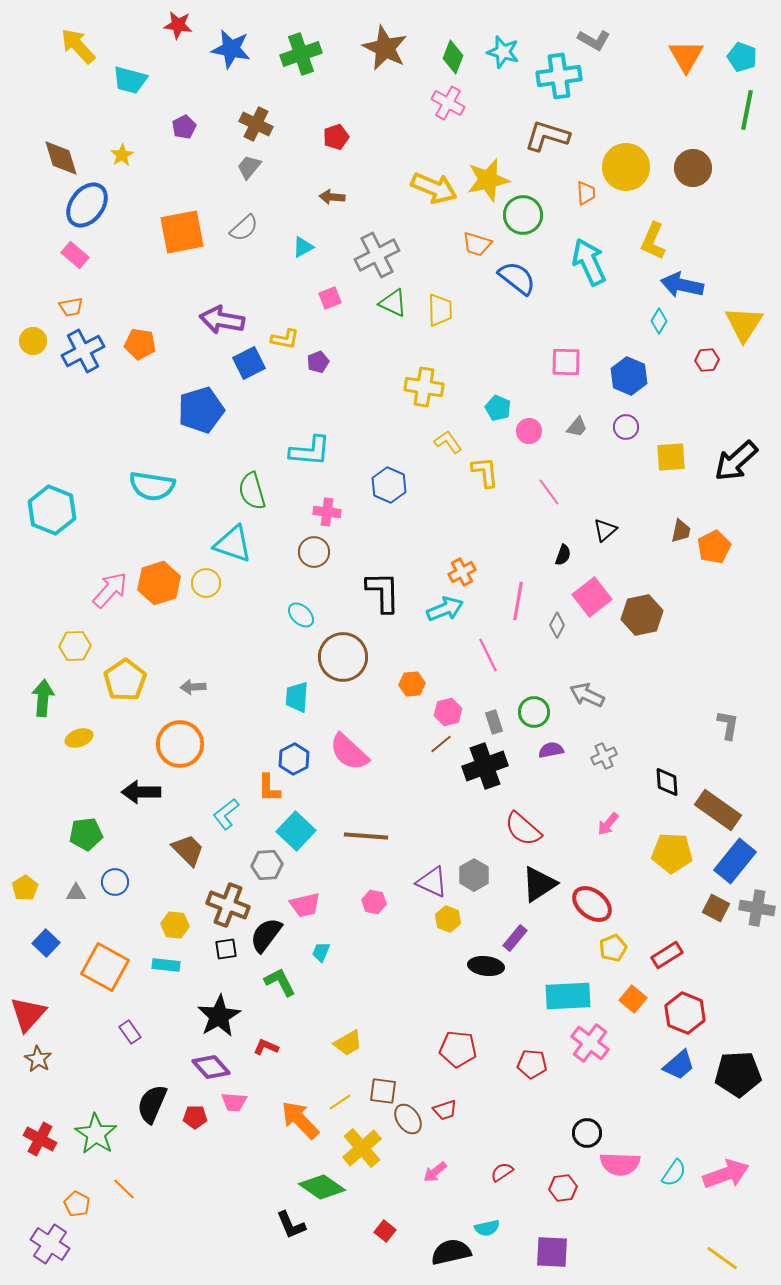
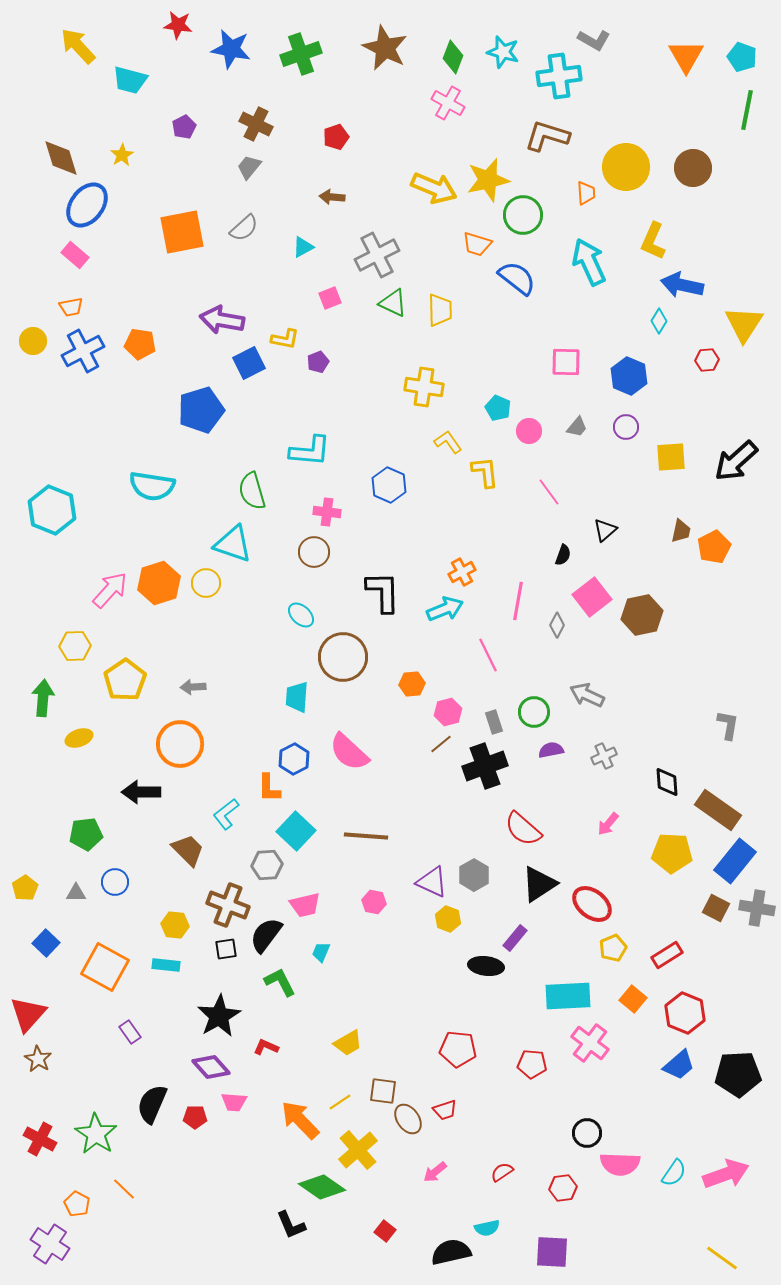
yellow cross at (362, 1148): moved 4 px left, 2 px down
